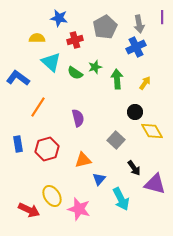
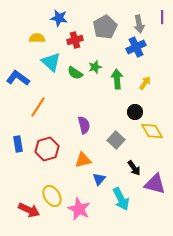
purple semicircle: moved 6 px right, 7 px down
pink star: rotated 10 degrees clockwise
